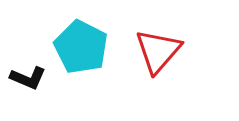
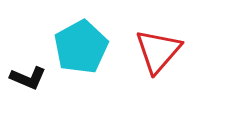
cyan pentagon: rotated 16 degrees clockwise
